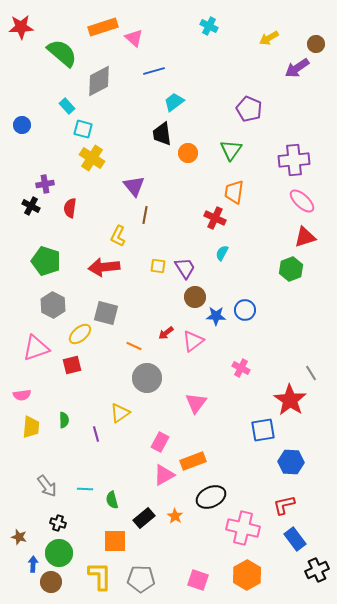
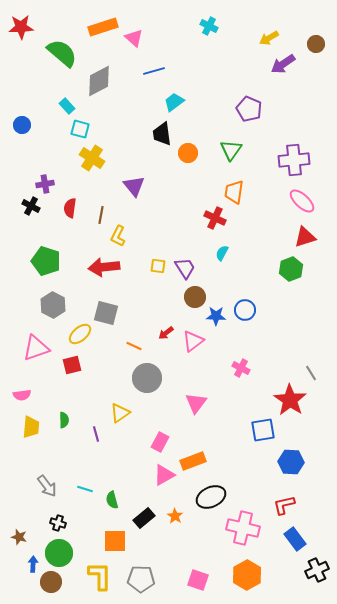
purple arrow at (297, 68): moved 14 px left, 4 px up
cyan square at (83, 129): moved 3 px left
brown line at (145, 215): moved 44 px left
cyan line at (85, 489): rotated 14 degrees clockwise
